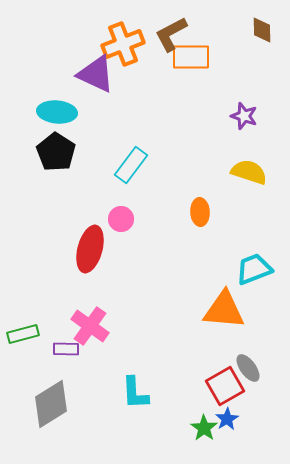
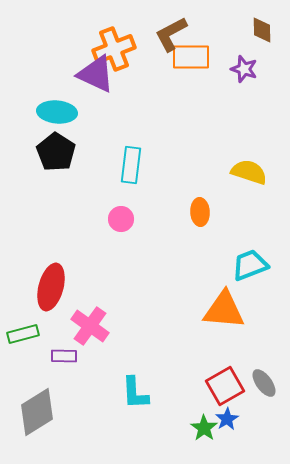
orange cross: moved 9 px left, 5 px down
purple star: moved 47 px up
cyan rectangle: rotated 30 degrees counterclockwise
red ellipse: moved 39 px left, 38 px down
cyan trapezoid: moved 4 px left, 4 px up
purple rectangle: moved 2 px left, 7 px down
gray ellipse: moved 16 px right, 15 px down
gray diamond: moved 14 px left, 8 px down
